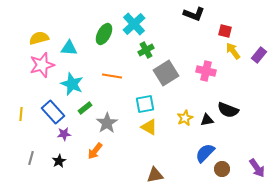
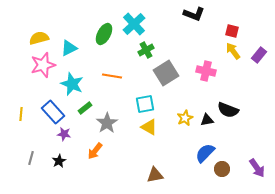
red square: moved 7 px right
cyan triangle: rotated 30 degrees counterclockwise
pink star: moved 1 px right
purple star: rotated 16 degrees clockwise
